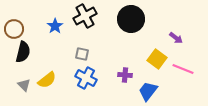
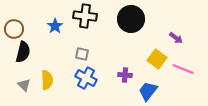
black cross: rotated 35 degrees clockwise
yellow semicircle: rotated 54 degrees counterclockwise
